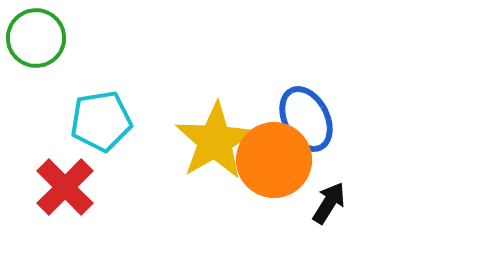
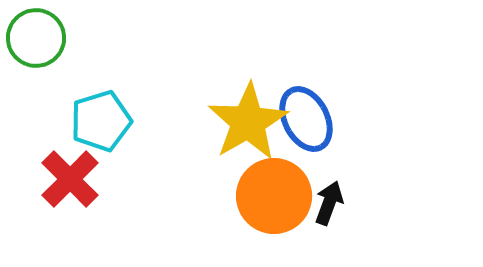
cyan pentagon: rotated 8 degrees counterclockwise
yellow star: moved 33 px right, 19 px up
orange circle: moved 36 px down
red cross: moved 5 px right, 8 px up
black arrow: rotated 12 degrees counterclockwise
